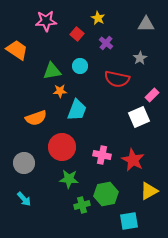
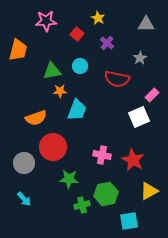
purple cross: moved 1 px right
orange trapezoid: moved 1 px right; rotated 70 degrees clockwise
red circle: moved 9 px left
